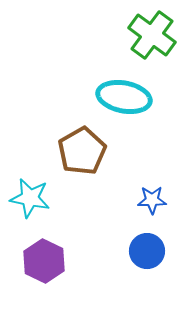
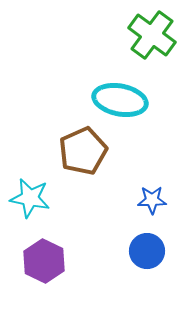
cyan ellipse: moved 4 px left, 3 px down
brown pentagon: moved 1 px right; rotated 6 degrees clockwise
